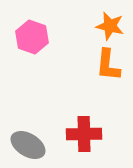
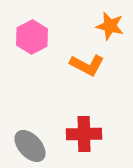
pink hexagon: rotated 12 degrees clockwise
orange L-shape: moved 21 px left; rotated 68 degrees counterclockwise
gray ellipse: moved 2 px right, 1 px down; rotated 16 degrees clockwise
